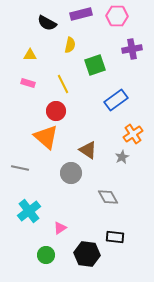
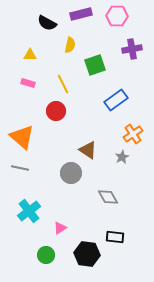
orange triangle: moved 24 px left
